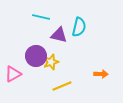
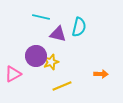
purple triangle: moved 1 px left, 1 px up
